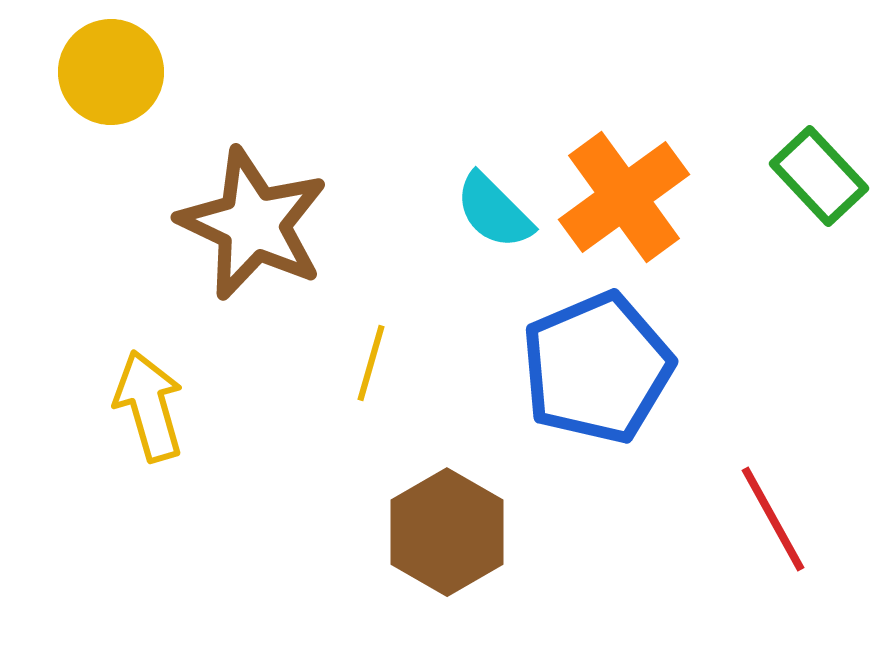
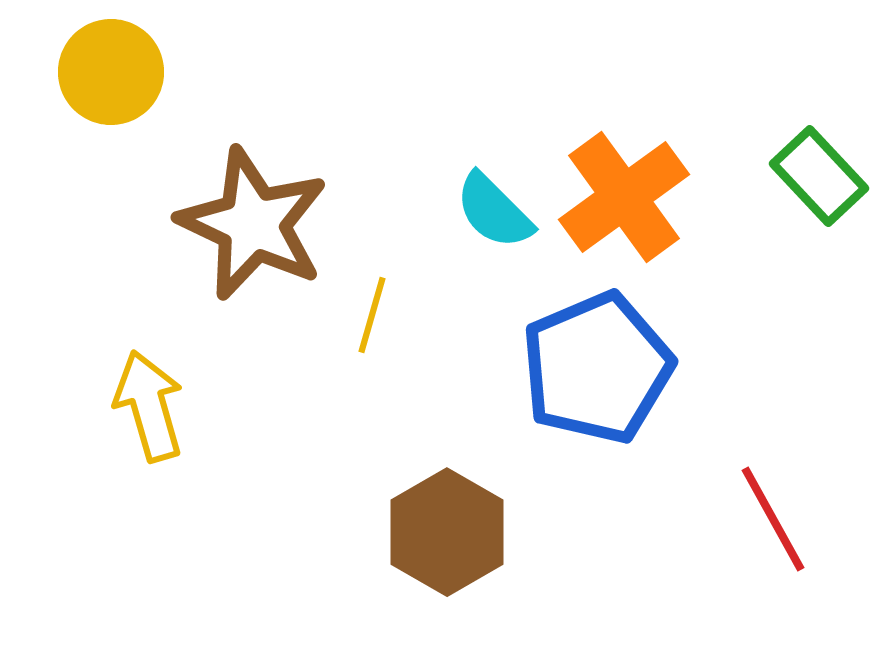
yellow line: moved 1 px right, 48 px up
